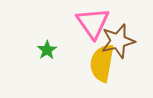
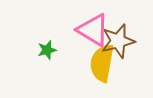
pink triangle: moved 7 px down; rotated 24 degrees counterclockwise
green star: rotated 18 degrees clockwise
